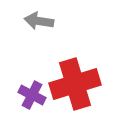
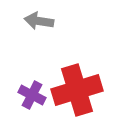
red cross: moved 2 px right, 6 px down
